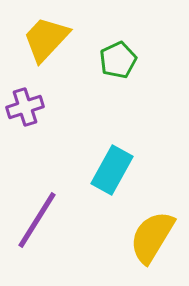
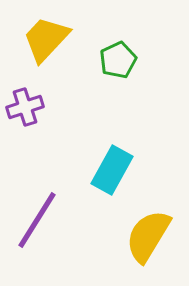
yellow semicircle: moved 4 px left, 1 px up
